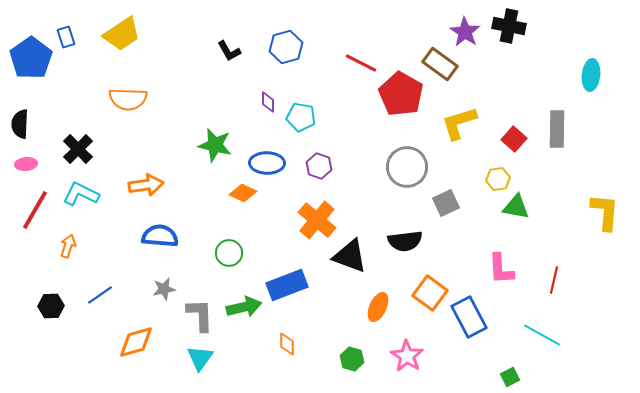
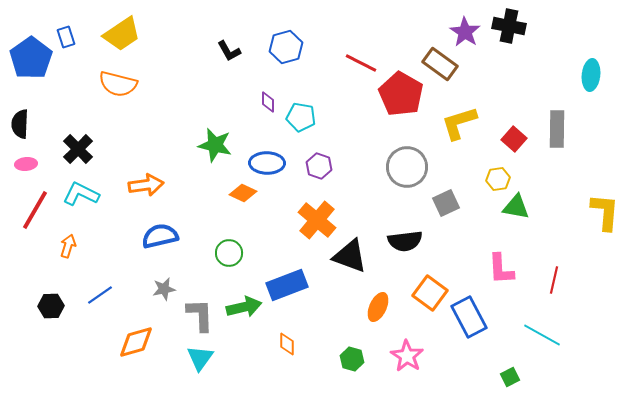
orange semicircle at (128, 99): moved 10 px left, 15 px up; rotated 12 degrees clockwise
blue semicircle at (160, 236): rotated 18 degrees counterclockwise
